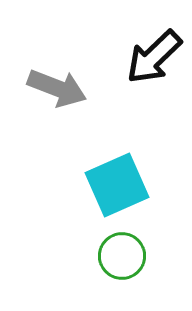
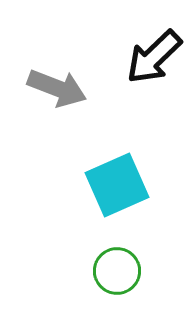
green circle: moved 5 px left, 15 px down
